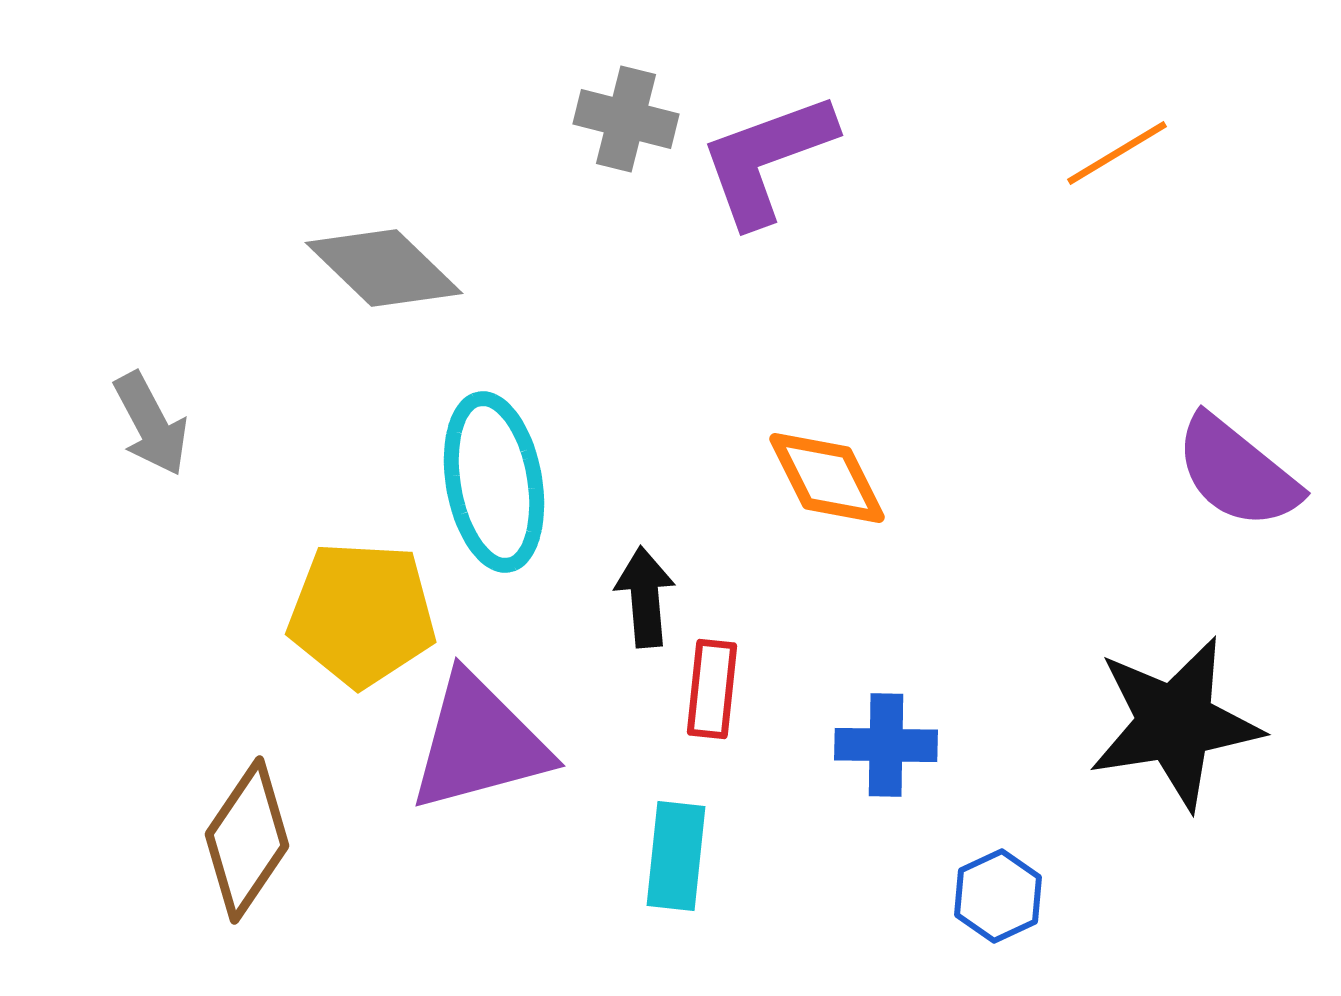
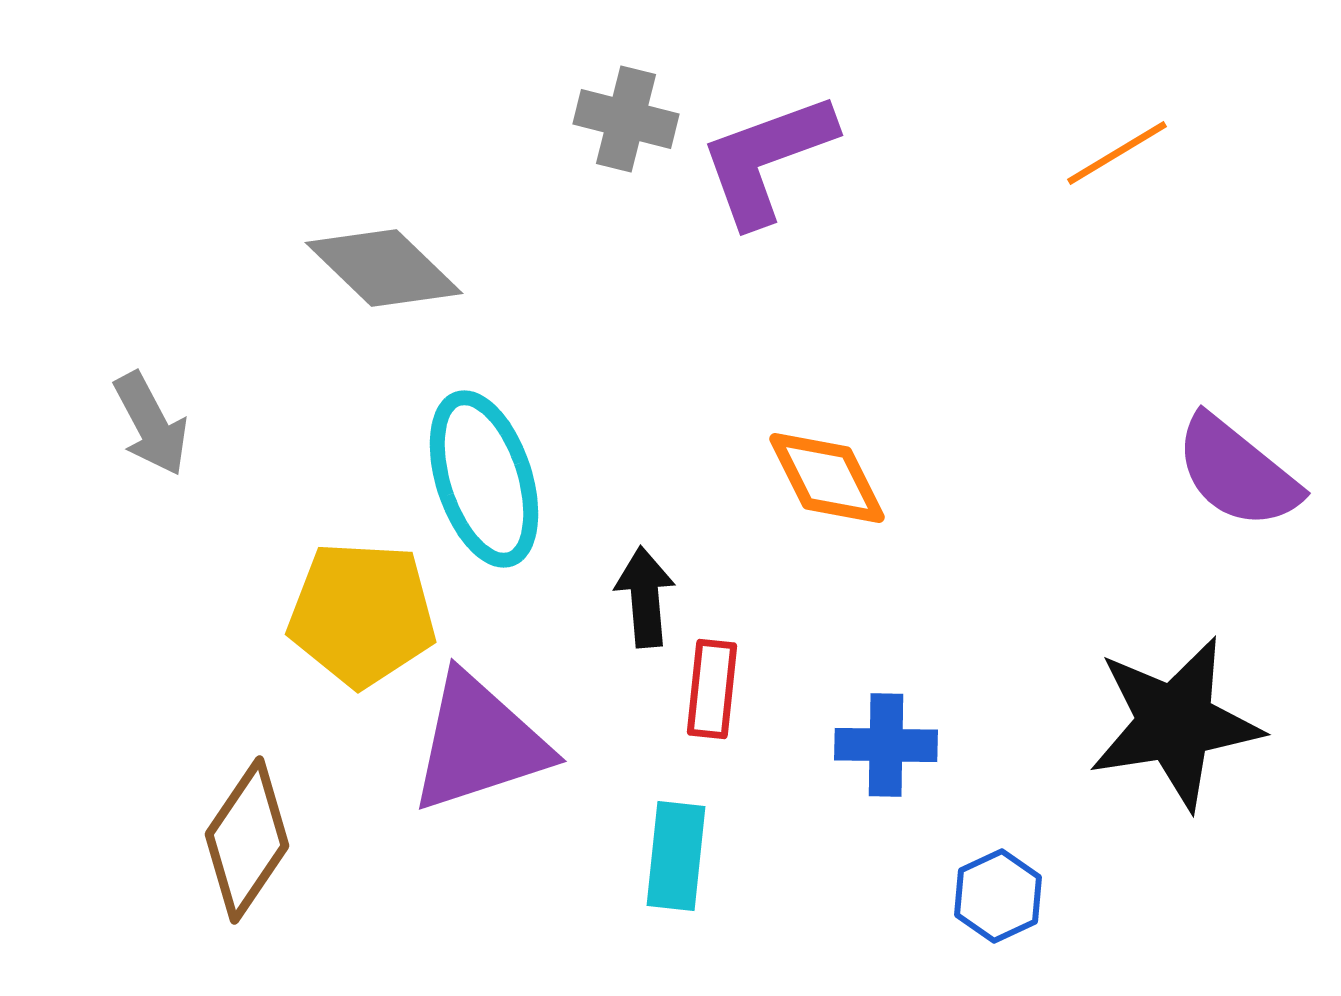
cyan ellipse: moved 10 px left, 3 px up; rotated 8 degrees counterclockwise
purple triangle: rotated 3 degrees counterclockwise
